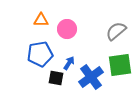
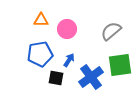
gray semicircle: moved 5 px left
blue arrow: moved 3 px up
